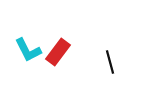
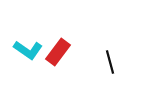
cyan L-shape: rotated 28 degrees counterclockwise
